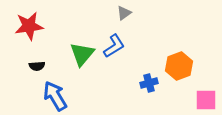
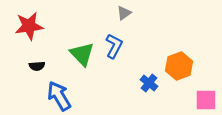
blue L-shape: rotated 30 degrees counterclockwise
green triangle: rotated 24 degrees counterclockwise
blue cross: rotated 36 degrees counterclockwise
blue arrow: moved 4 px right
